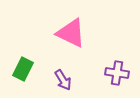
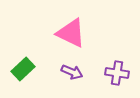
green rectangle: rotated 20 degrees clockwise
purple arrow: moved 9 px right, 8 px up; rotated 35 degrees counterclockwise
